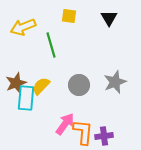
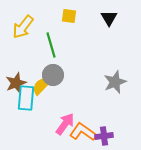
yellow arrow: rotated 30 degrees counterclockwise
gray circle: moved 26 px left, 10 px up
orange L-shape: rotated 60 degrees counterclockwise
